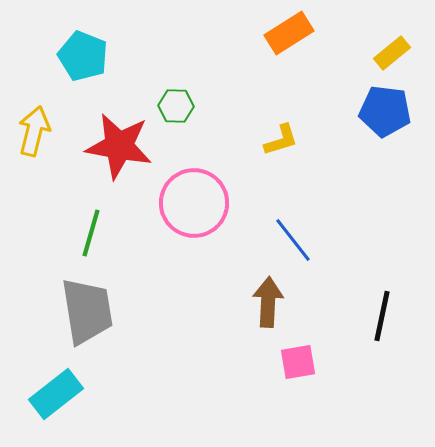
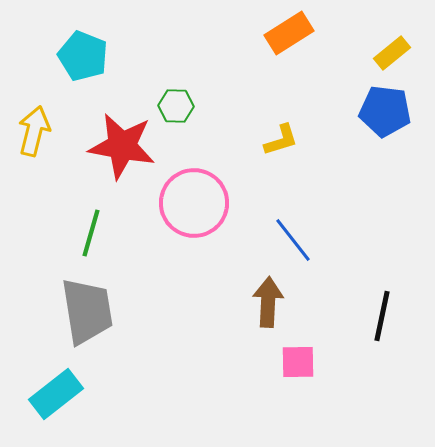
red star: moved 3 px right
pink square: rotated 9 degrees clockwise
